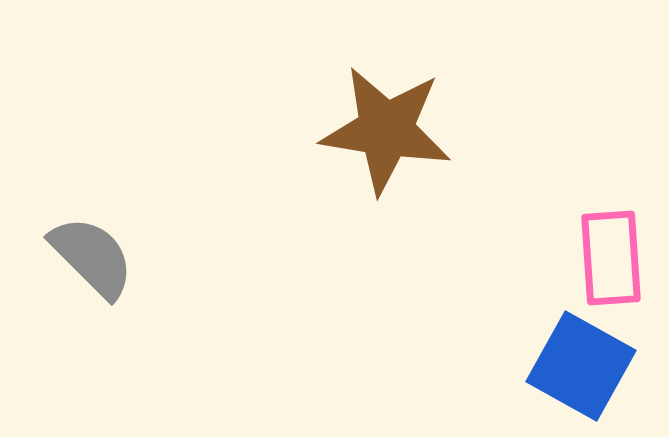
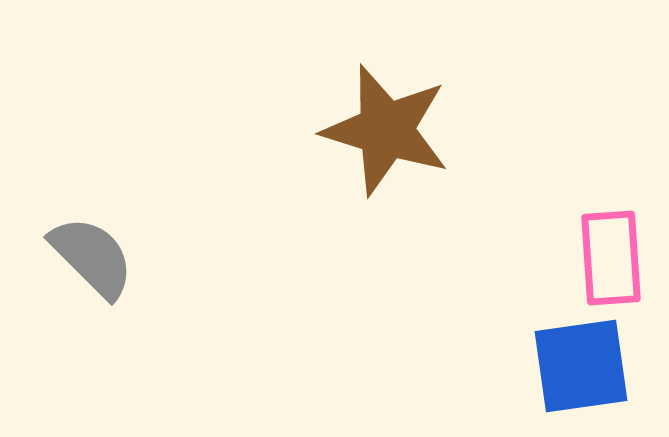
brown star: rotated 8 degrees clockwise
blue square: rotated 37 degrees counterclockwise
